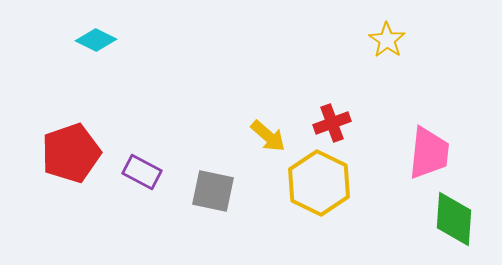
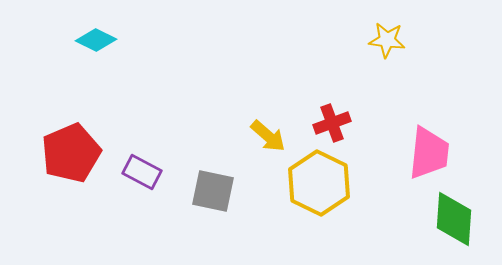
yellow star: rotated 27 degrees counterclockwise
red pentagon: rotated 4 degrees counterclockwise
